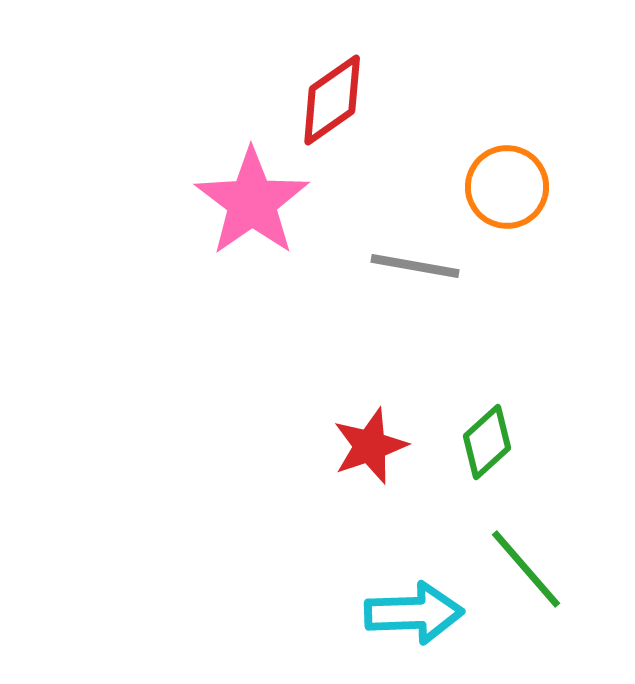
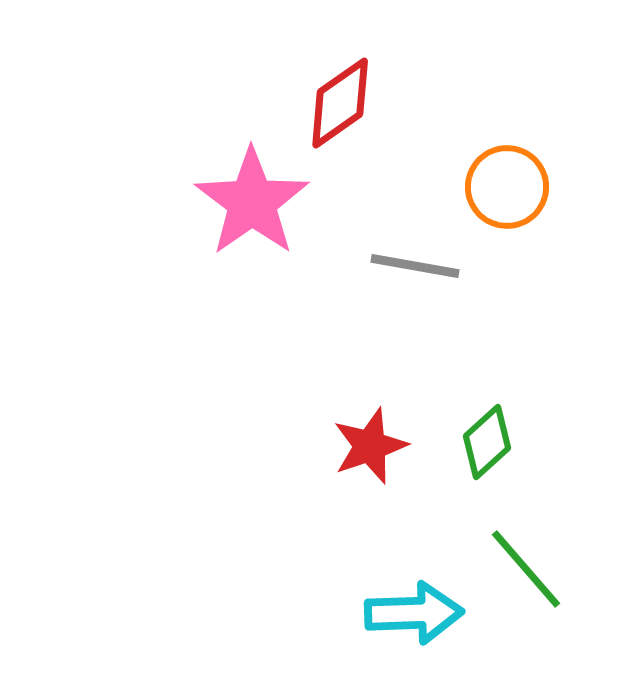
red diamond: moved 8 px right, 3 px down
